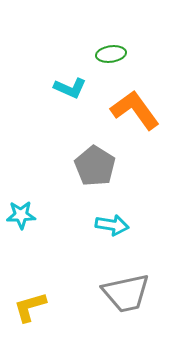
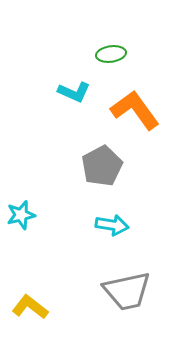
cyan L-shape: moved 4 px right, 4 px down
gray pentagon: moved 7 px right; rotated 12 degrees clockwise
cyan star: rotated 12 degrees counterclockwise
gray trapezoid: moved 1 px right, 2 px up
yellow L-shape: rotated 54 degrees clockwise
